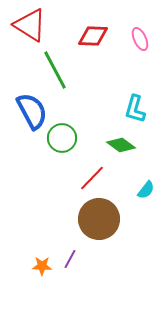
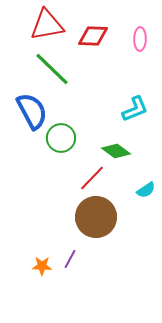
red triangle: moved 17 px right; rotated 42 degrees counterclockwise
pink ellipse: rotated 25 degrees clockwise
green line: moved 3 px left, 1 px up; rotated 18 degrees counterclockwise
cyan L-shape: rotated 128 degrees counterclockwise
green circle: moved 1 px left
green diamond: moved 5 px left, 6 px down
cyan semicircle: rotated 18 degrees clockwise
brown circle: moved 3 px left, 2 px up
